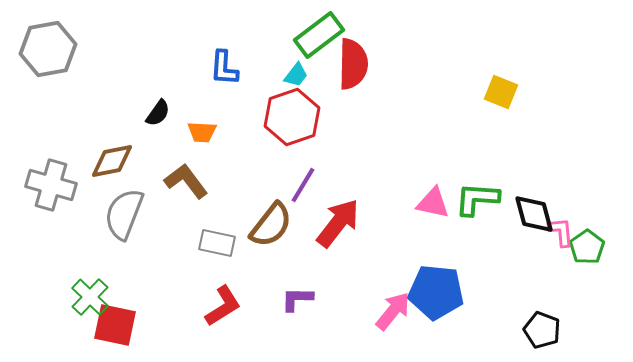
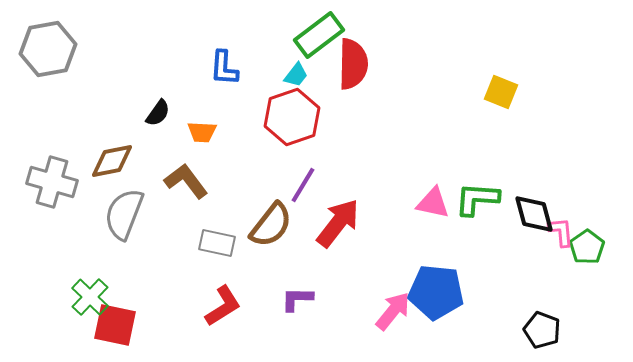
gray cross: moved 1 px right, 3 px up
